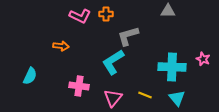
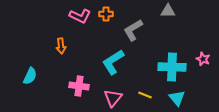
gray L-shape: moved 5 px right, 6 px up; rotated 15 degrees counterclockwise
orange arrow: rotated 77 degrees clockwise
